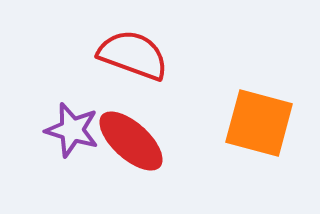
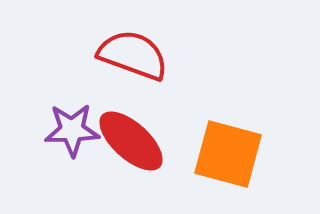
orange square: moved 31 px left, 31 px down
purple star: rotated 18 degrees counterclockwise
